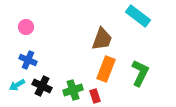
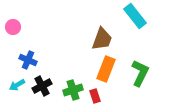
cyan rectangle: moved 3 px left; rotated 15 degrees clockwise
pink circle: moved 13 px left
black cross: rotated 36 degrees clockwise
